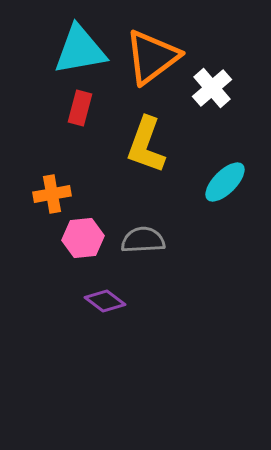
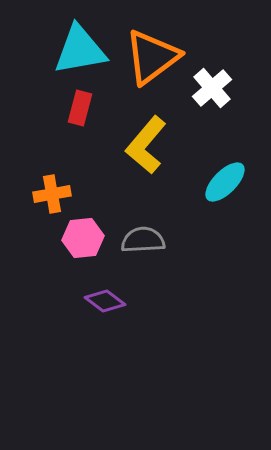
yellow L-shape: rotated 20 degrees clockwise
